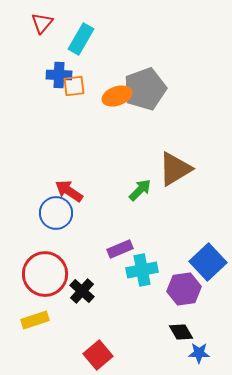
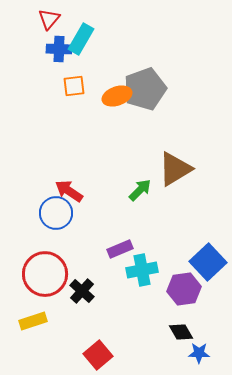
red triangle: moved 7 px right, 4 px up
blue cross: moved 26 px up
yellow rectangle: moved 2 px left, 1 px down
